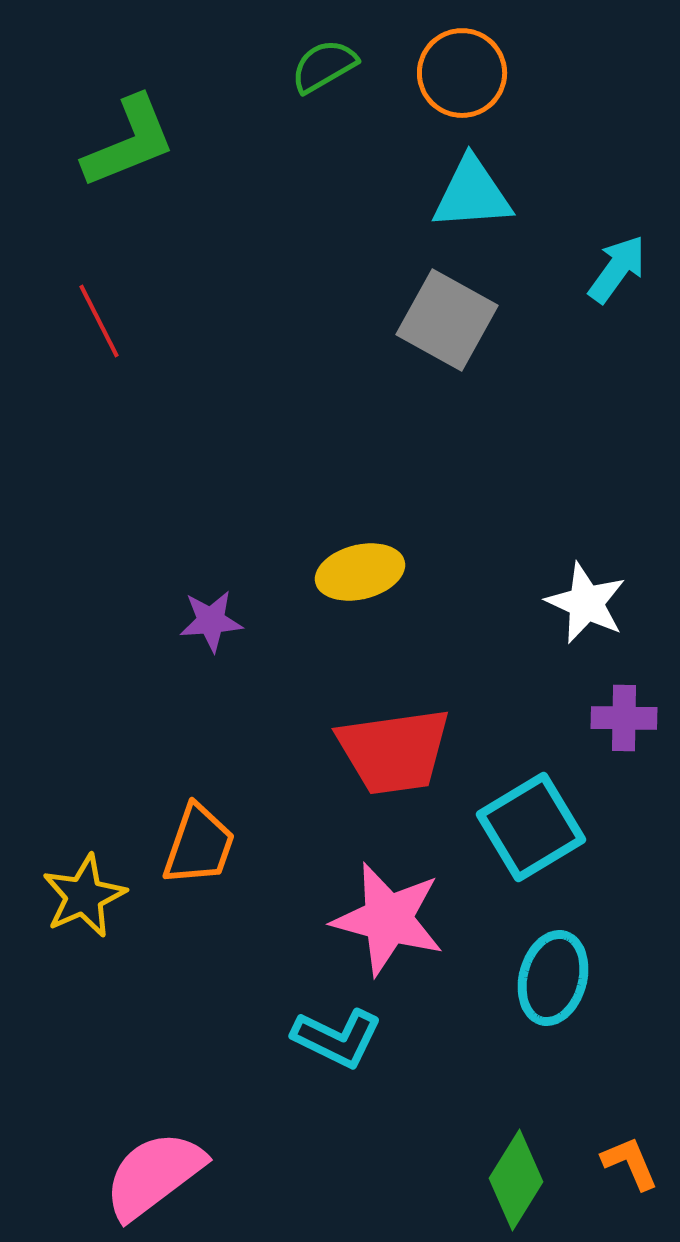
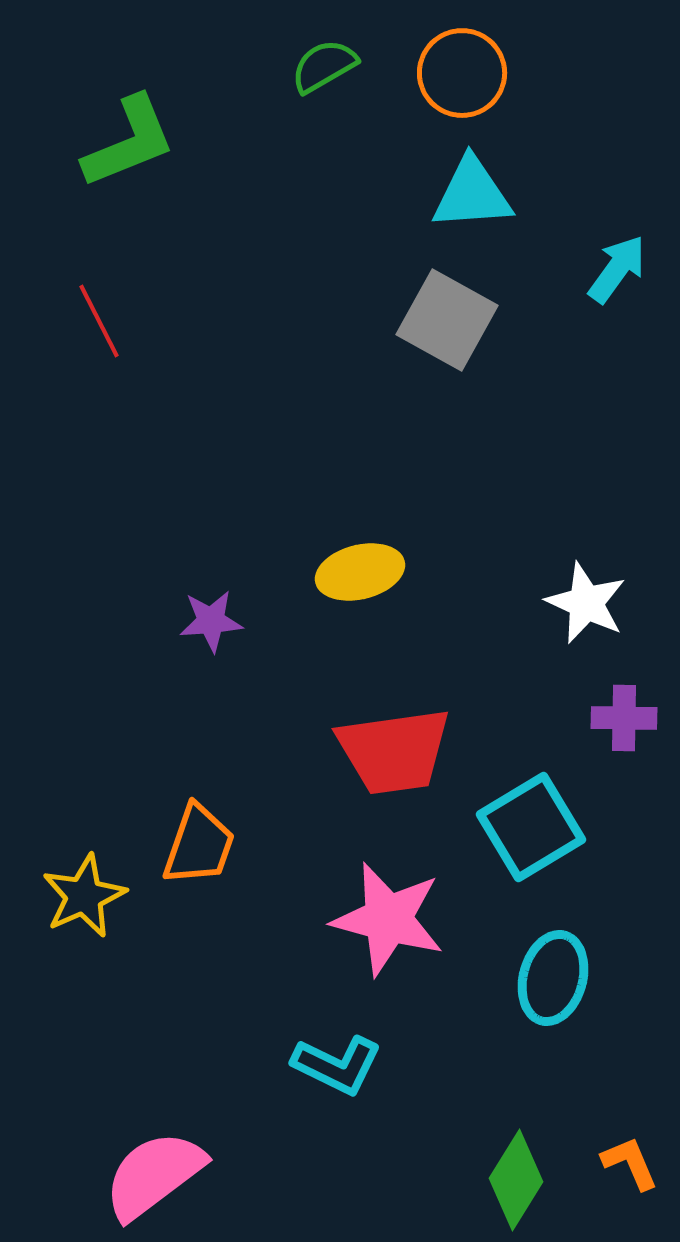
cyan L-shape: moved 27 px down
